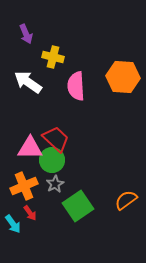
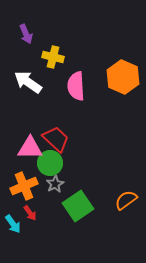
orange hexagon: rotated 20 degrees clockwise
green circle: moved 2 px left, 3 px down
